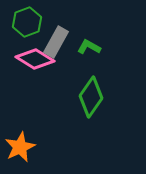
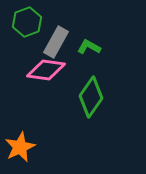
pink diamond: moved 11 px right, 11 px down; rotated 24 degrees counterclockwise
